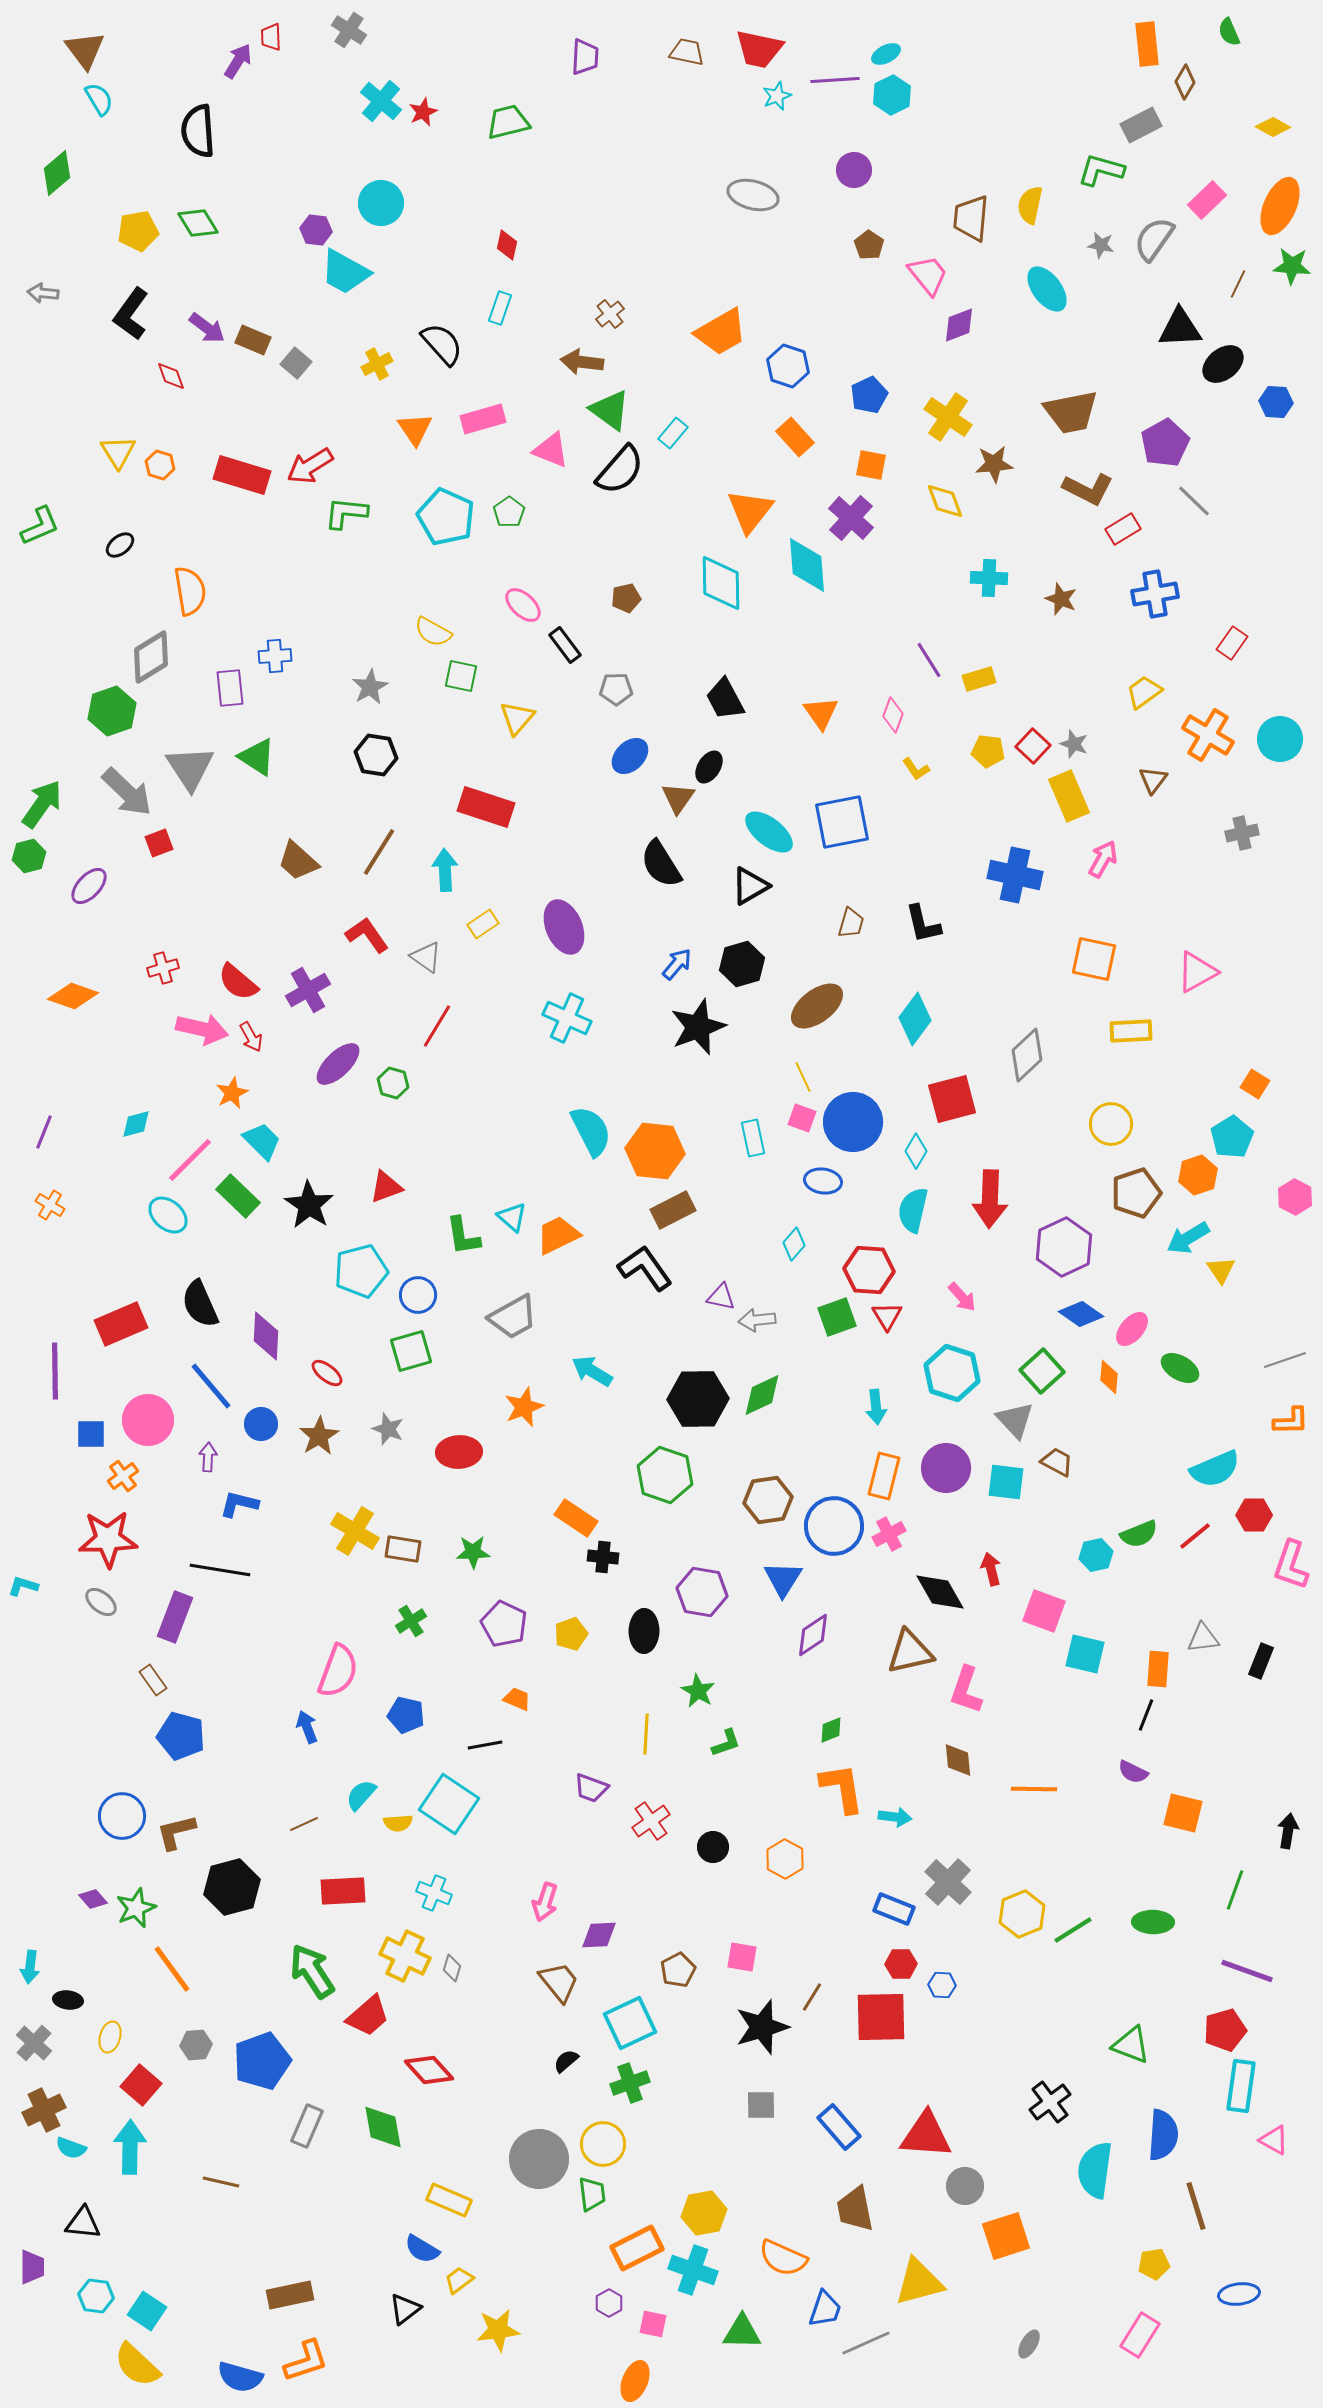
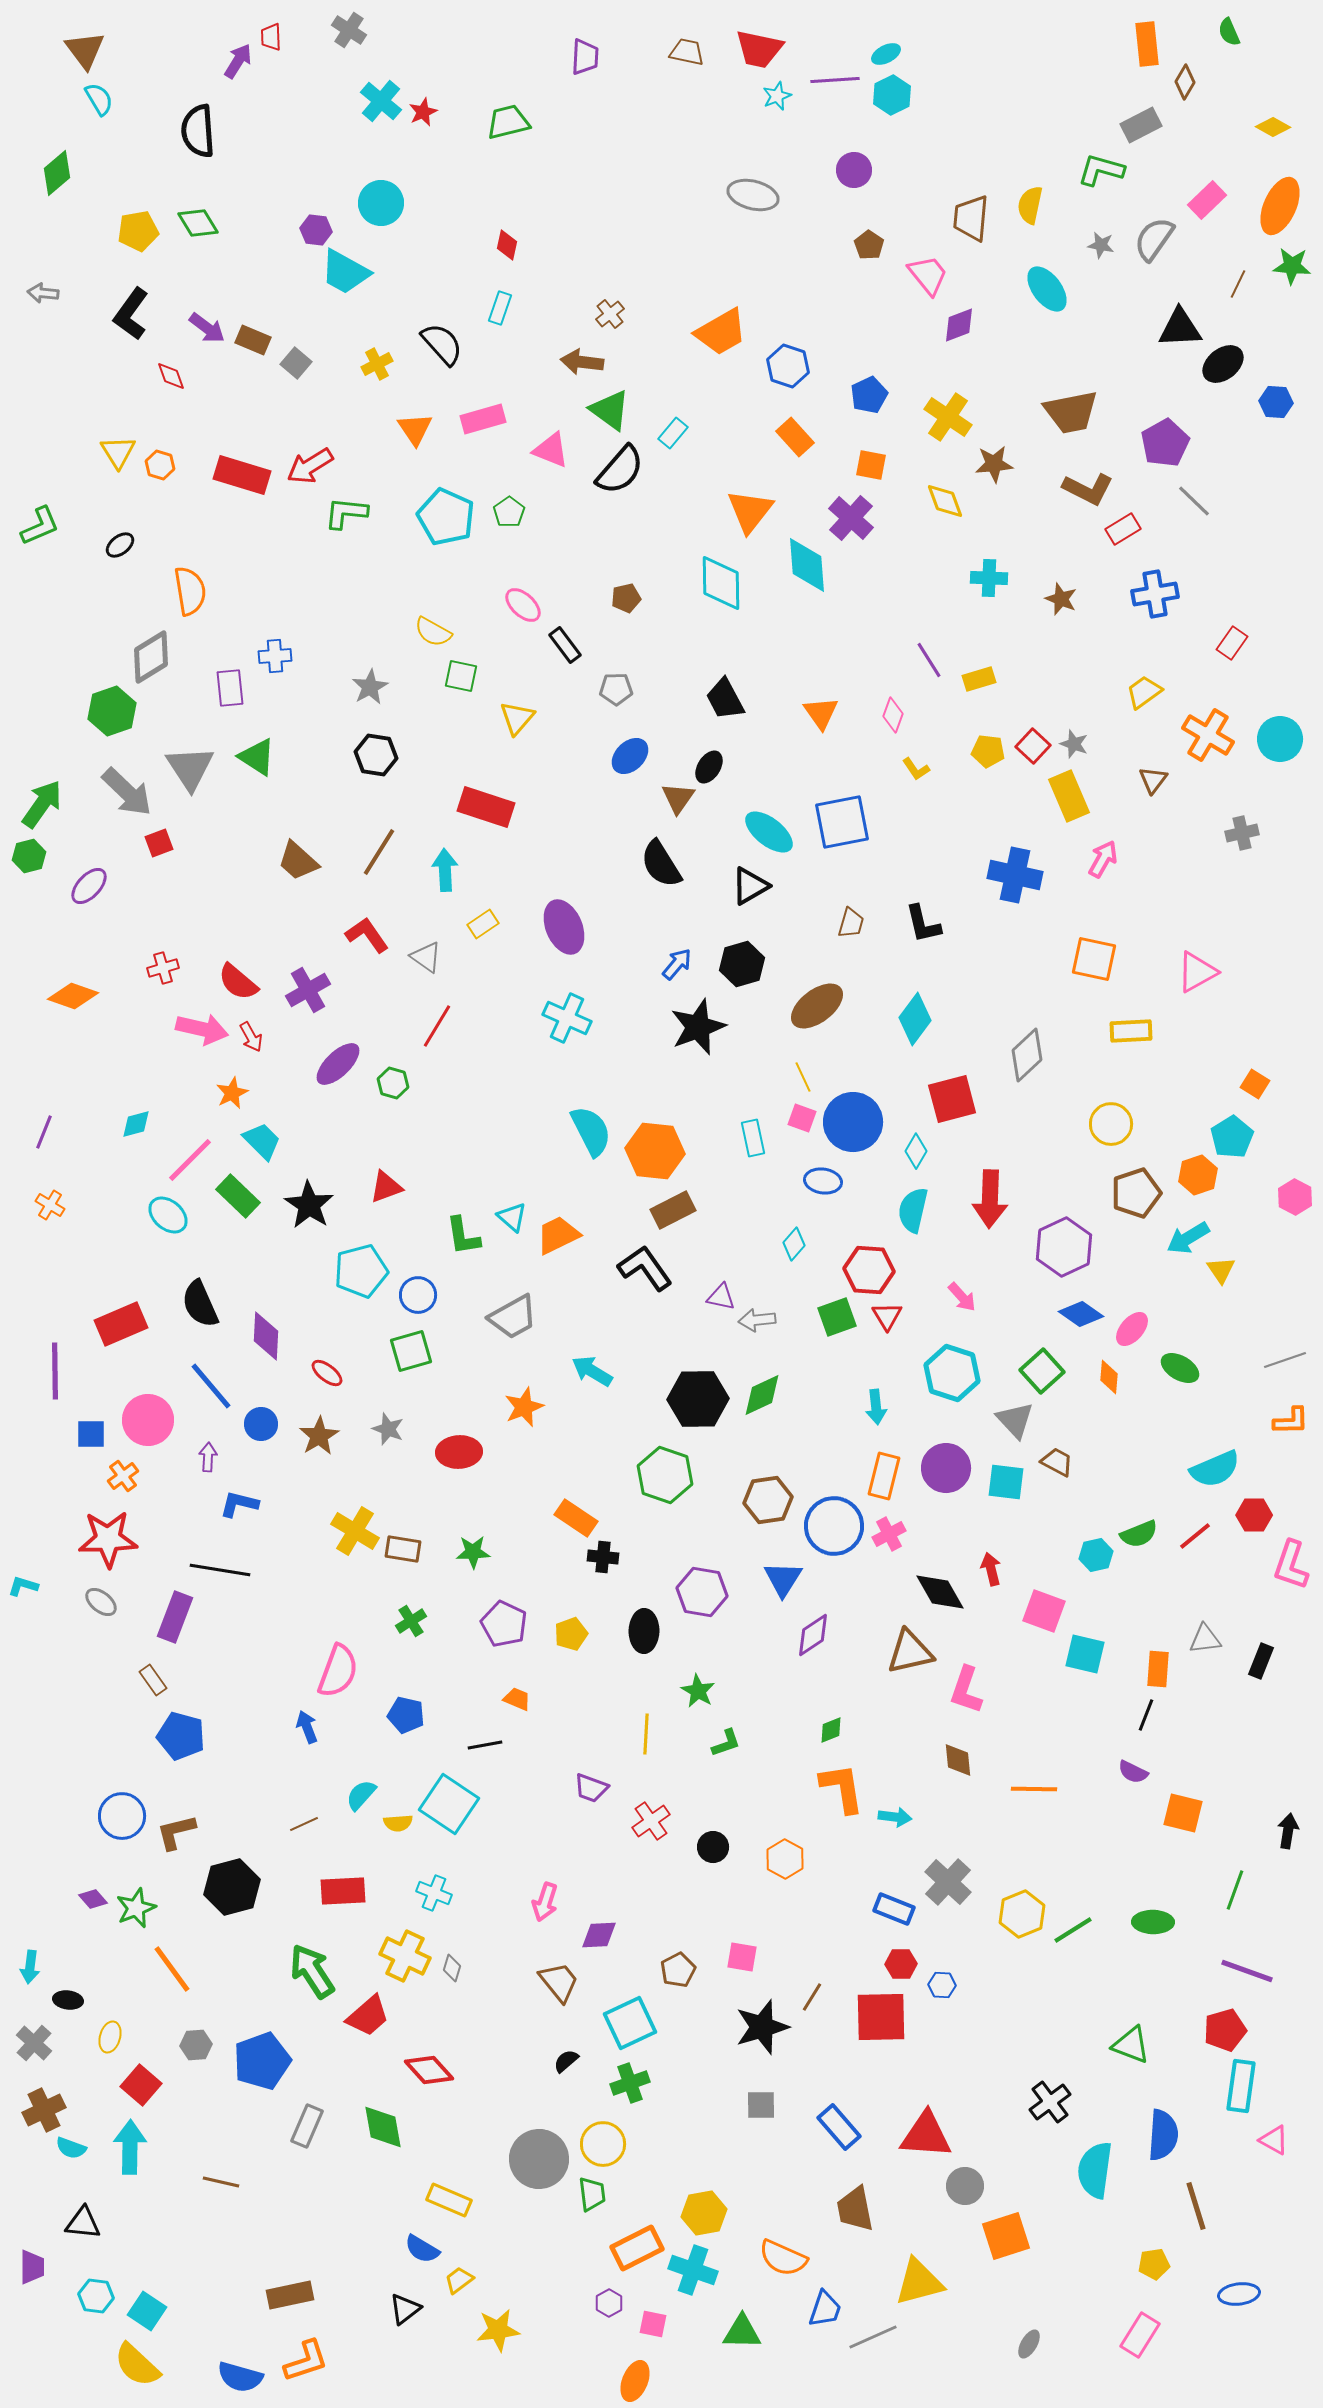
gray triangle at (1203, 1638): moved 2 px right, 1 px down
gray line at (866, 2343): moved 7 px right, 6 px up
